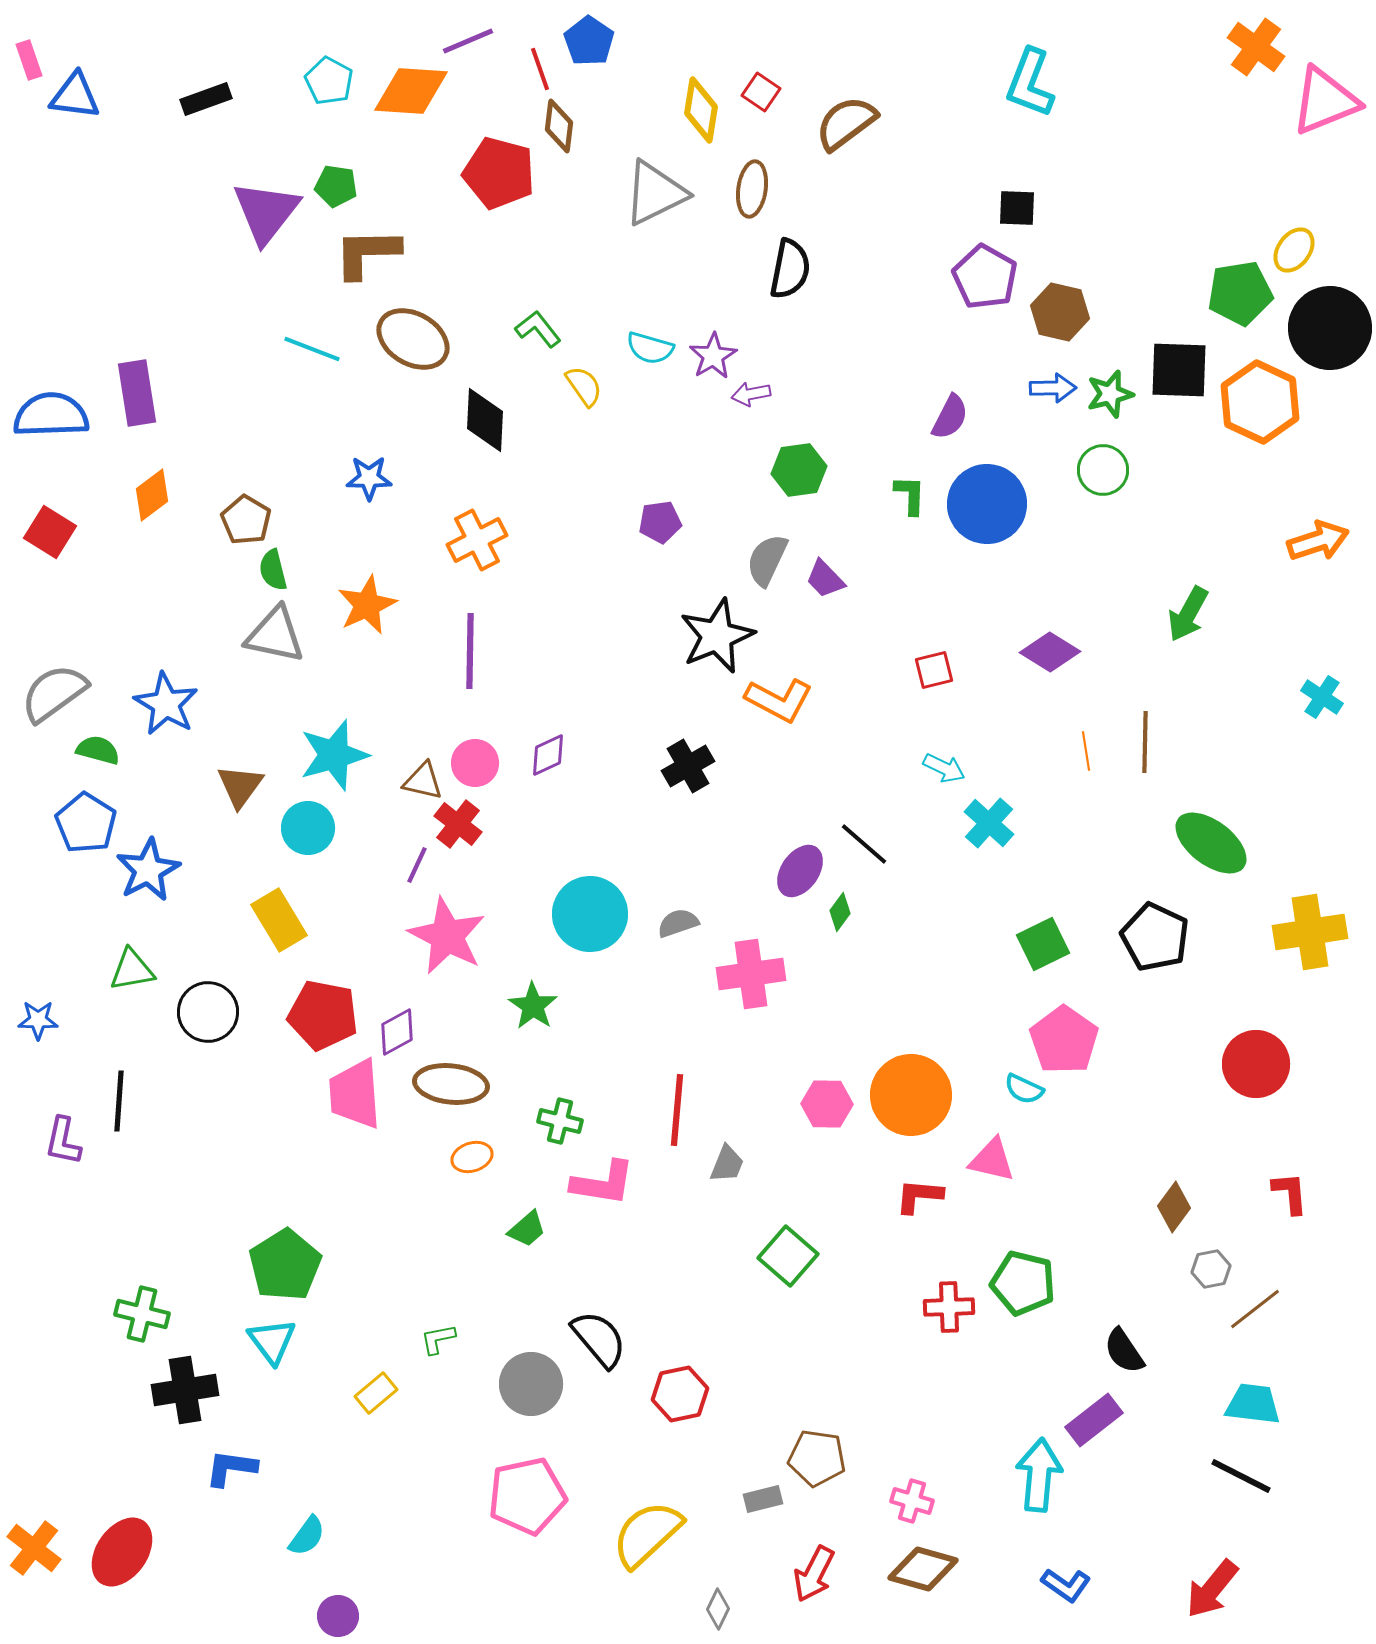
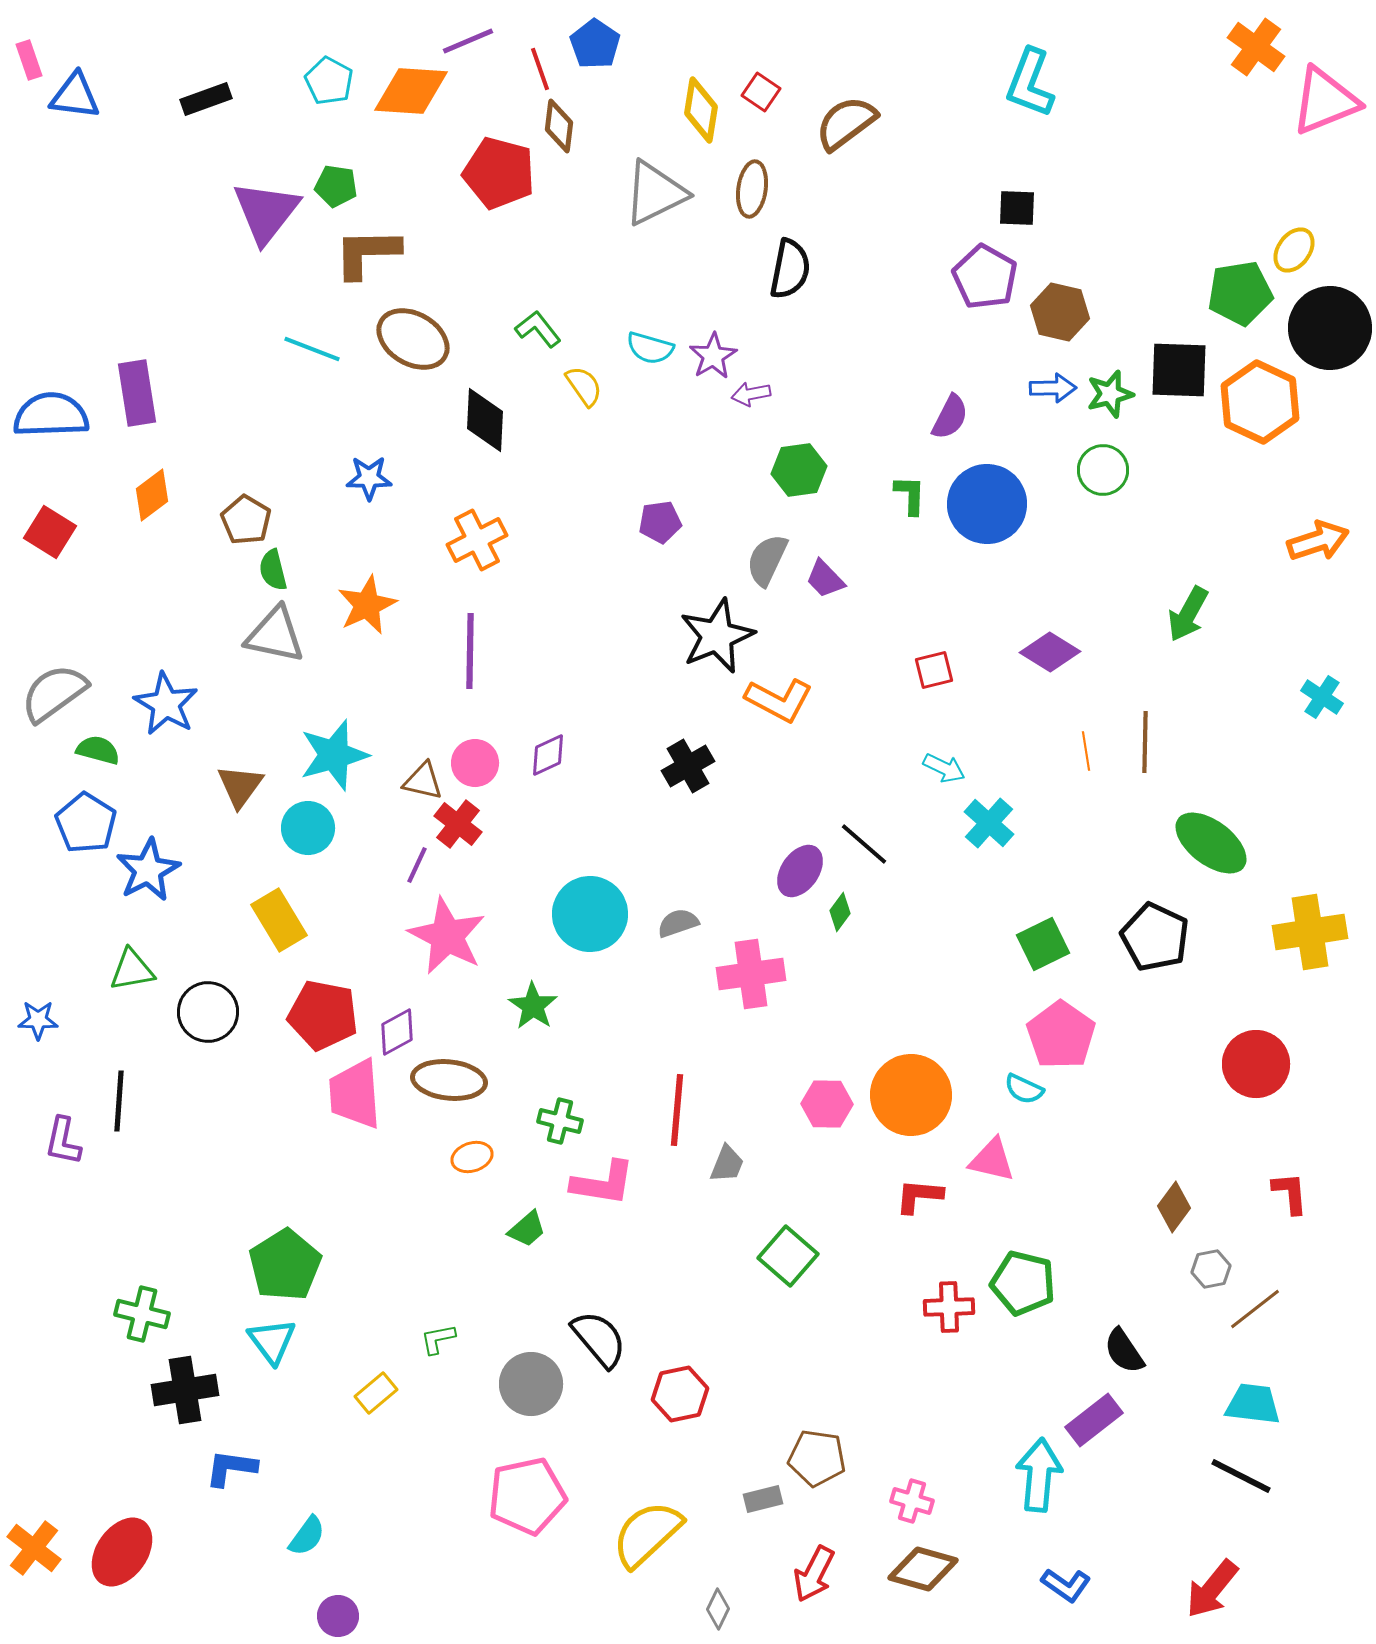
blue pentagon at (589, 41): moved 6 px right, 3 px down
pink pentagon at (1064, 1040): moved 3 px left, 5 px up
brown ellipse at (451, 1084): moved 2 px left, 4 px up
